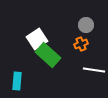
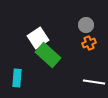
white square: moved 1 px right, 1 px up
orange cross: moved 8 px right, 1 px up
white line: moved 12 px down
cyan rectangle: moved 3 px up
